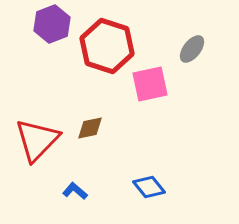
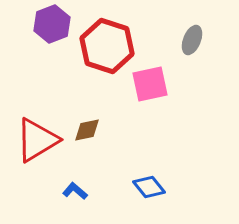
gray ellipse: moved 9 px up; rotated 16 degrees counterclockwise
brown diamond: moved 3 px left, 2 px down
red triangle: rotated 15 degrees clockwise
